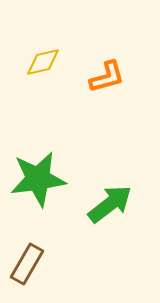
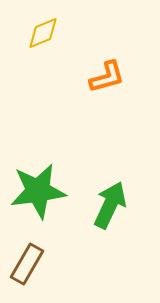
yellow diamond: moved 29 px up; rotated 9 degrees counterclockwise
green star: moved 12 px down
green arrow: moved 1 px down; rotated 27 degrees counterclockwise
